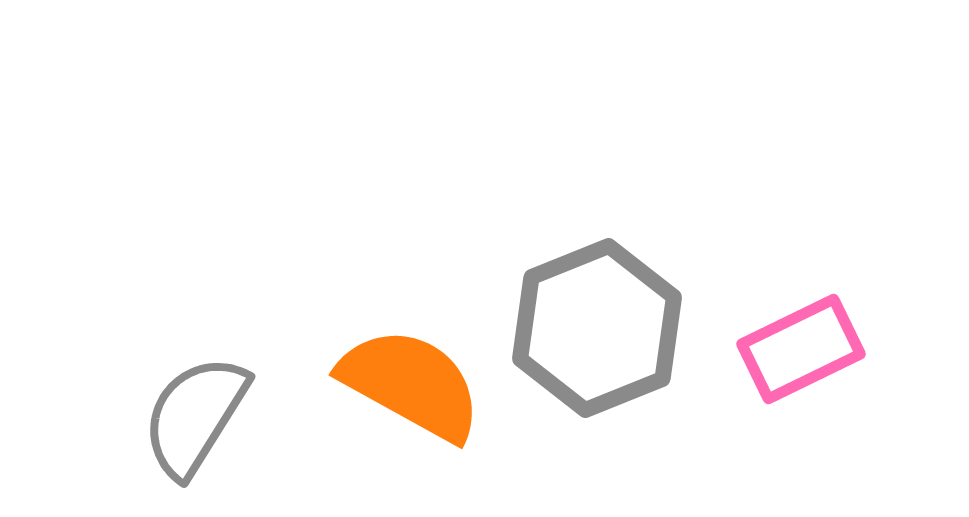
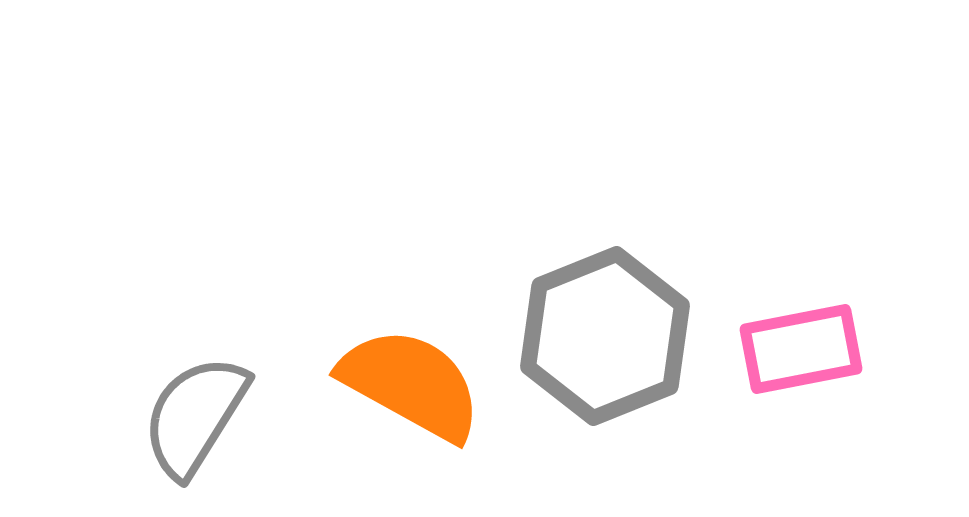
gray hexagon: moved 8 px right, 8 px down
pink rectangle: rotated 15 degrees clockwise
